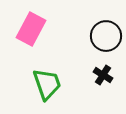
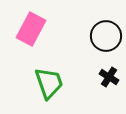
black cross: moved 6 px right, 2 px down
green trapezoid: moved 2 px right, 1 px up
